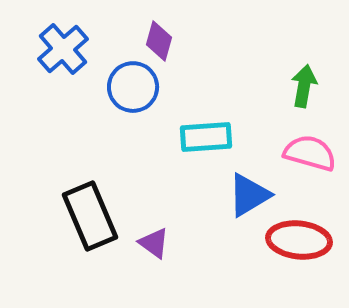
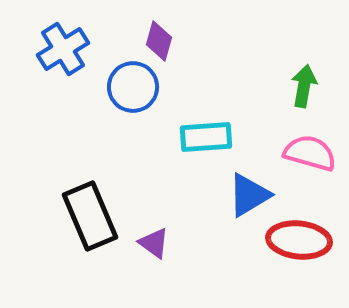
blue cross: rotated 9 degrees clockwise
